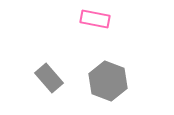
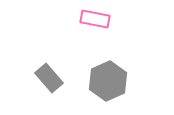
gray hexagon: rotated 15 degrees clockwise
